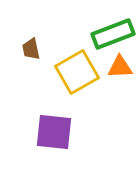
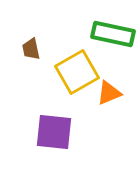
green rectangle: rotated 33 degrees clockwise
orange triangle: moved 11 px left, 26 px down; rotated 20 degrees counterclockwise
